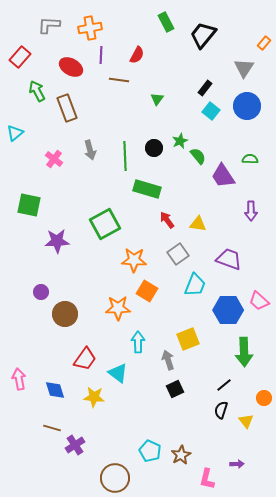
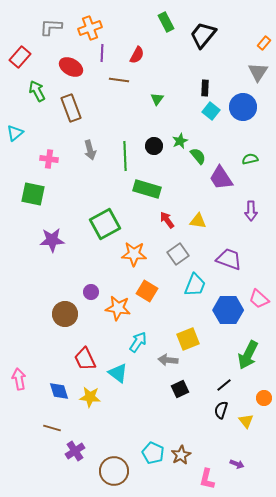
gray L-shape at (49, 25): moved 2 px right, 2 px down
orange cross at (90, 28): rotated 10 degrees counterclockwise
purple line at (101, 55): moved 1 px right, 2 px up
gray triangle at (244, 68): moved 14 px right, 4 px down
black rectangle at (205, 88): rotated 35 degrees counterclockwise
blue circle at (247, 106): moved 4 px left, 1 px down
brown rectangle at (67, 108): moved 4 px right
black circle at (154, 148): moved 2 px up
pink cross at (54, 159): moved 5 px left; rotated 30 degrees counterclockwise
green semicircle at (250, 159): rotated 14 degrees counterclockwise
purple trapezoid at (223, 176): moved 2 px left, 2 px down
green square at (29, 205): moved 4 px right, 11 px up
yellow triangle at (198, 224): moved 3 px up
purple star at (57, 241): moved 5 px left, 1 px up
orange star at (134, 260): moved 6 px up
purple circle at (41, 292): moved 50 px right
pink trapezoid at (259, 301): moved 2 px up
orange star at (118, 308): rotated 10 degrees clockwise
cyan arrow at (138, 342): rotated 35 degrees clockwise
green arrow at (244, 352): moved 4 px right, 3 px down; rotated 28 degrees clockwise
red trapezoid at (85, 359): rotated 120 degrees clockwise
gray arrow at (168, 360): rotated 66 degrees counterclockwise
black square at (175, 389): moved 5 px right
blue diamond at (55, 390): moved 4 px right, 1 px down
yellow star at (94, 397): moved 4 px left
purple cross at (75, 445): moved 6 px down
cyan pentagon at (150, 451): moved 3 px right, 2 px down
purple arrow at (237, 464): rotated 24 degrees clockwise
brown circle at (115, 478): moved 1 px left, 7 px up
